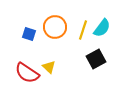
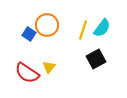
orange circle: moved 8 px left, 2 px up
blue square: rotated 16 degrees clockwise
yellow triangle: rotated 24 degrees clockwise
